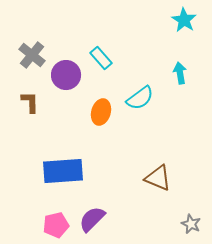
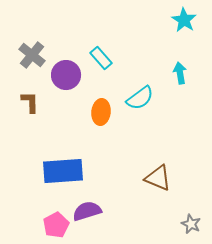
orange ellipse: rotated 10 degrees counterclockwise
purple semicircle: moved 5 px left, 8 px up; rotated 28 degrees clockwise
pink pentagon: rotated 15 degrees counterclockwise
